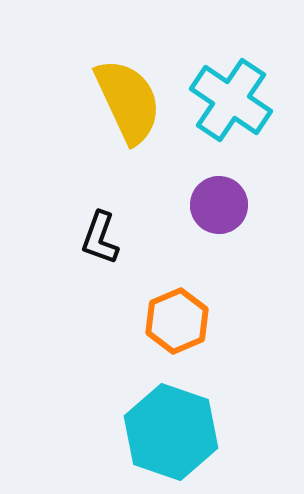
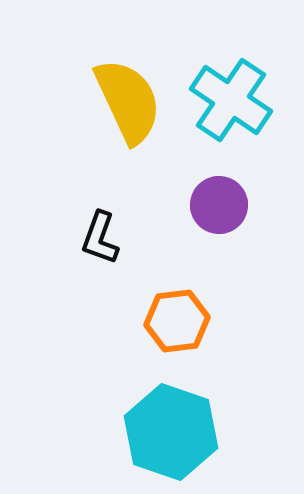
orange hexagon: rotated 16 degrees clockwise
